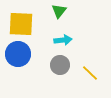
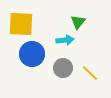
green triangle: moved 19 px right, 11 px down
cyan arrow: moved 2 px right
blue circle: moved 14 px right
gray circle: moved 3 px right, 3 px down
